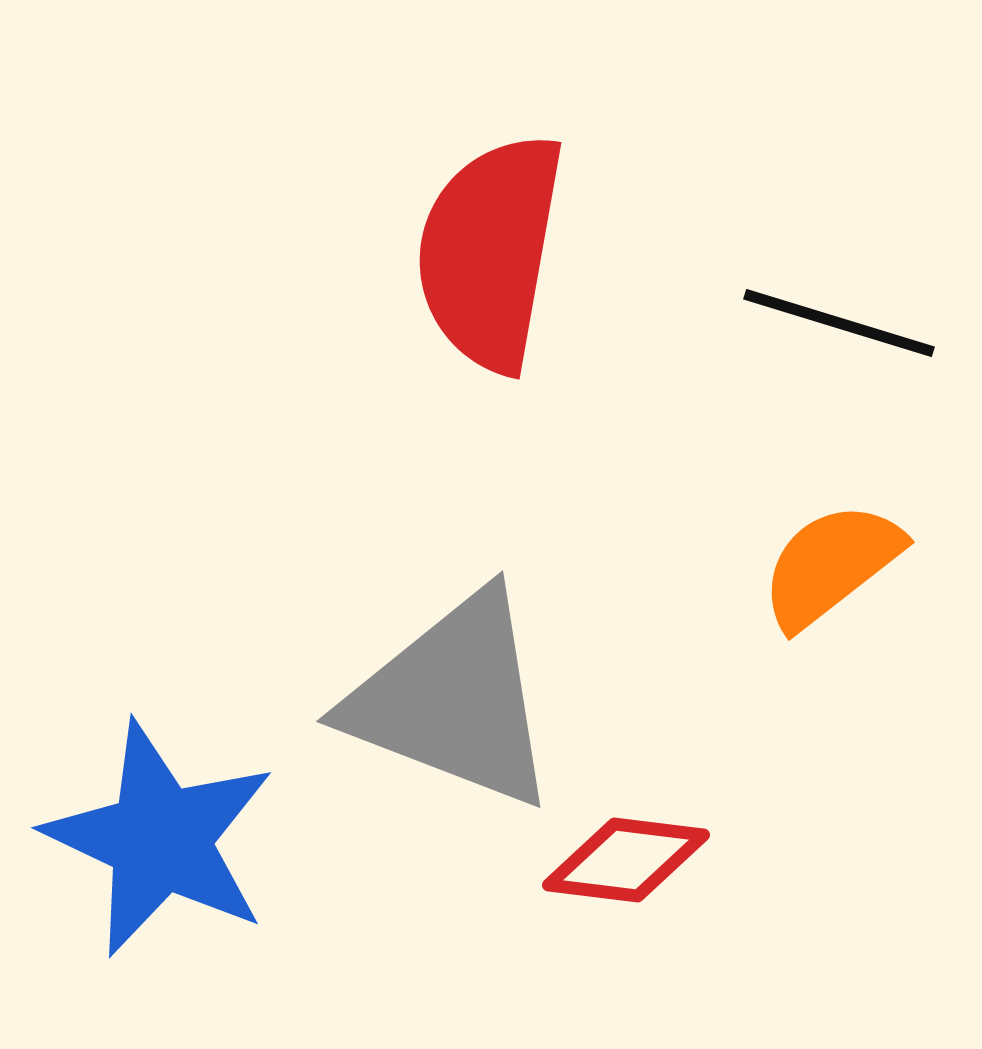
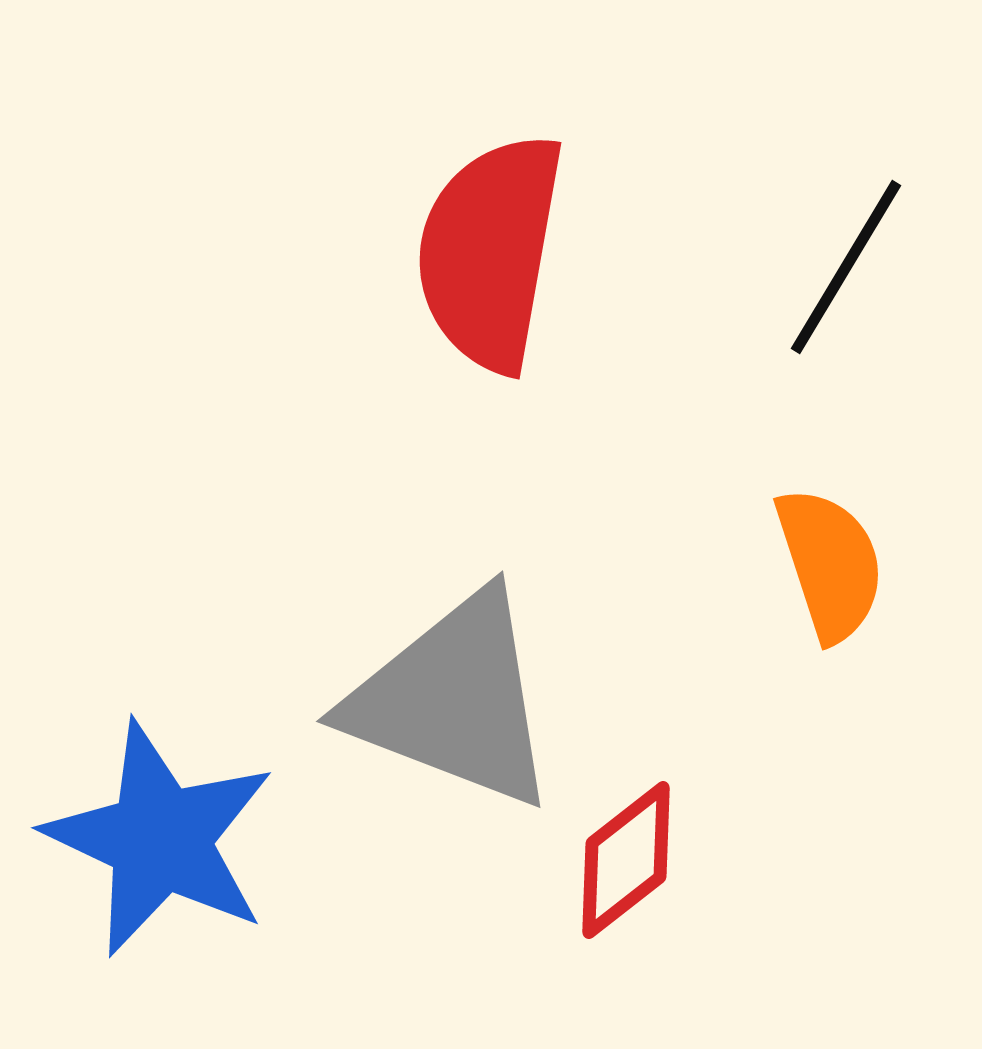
black line: moved 7 px right, 56 px up; rotated 76 degrees counterclockwise
orange semicircle: moved 1 px left, 1 px up; rotated 110 degrees clockwise
red diamond: rotated 45 degrees counterclockwise
